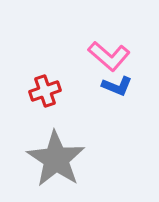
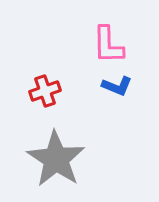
pink L-shape: moved 1 px left, 11 px up; rotated 48 degrees clockwise
